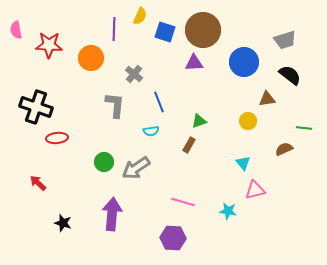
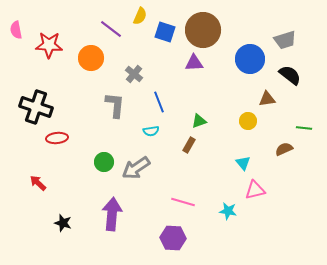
purple line: moved 3 px left; rotated 55 degrees counterclockwise
blue circle: moved 6 px right, 3 px up
